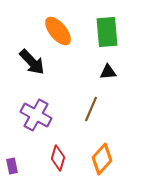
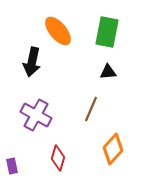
green rectangle: rotated 16 degrees clockwise
black arrow: rotated 56 degrees clockwise
orange diamond: moved 11 px right, 10 px up
